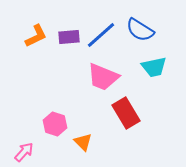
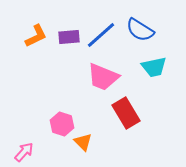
pink hexagon: moved 7 px right
